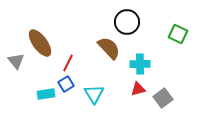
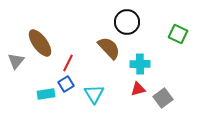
gray triangle: rotated 18 degrees clockwise
